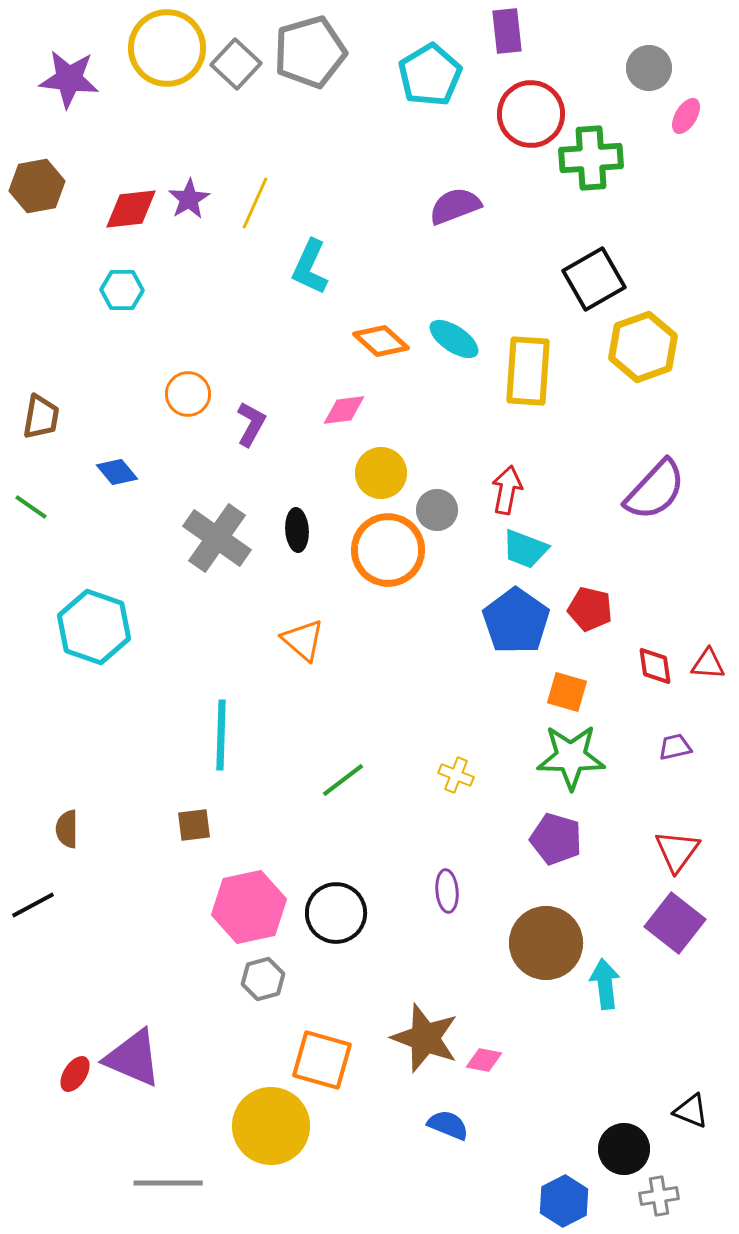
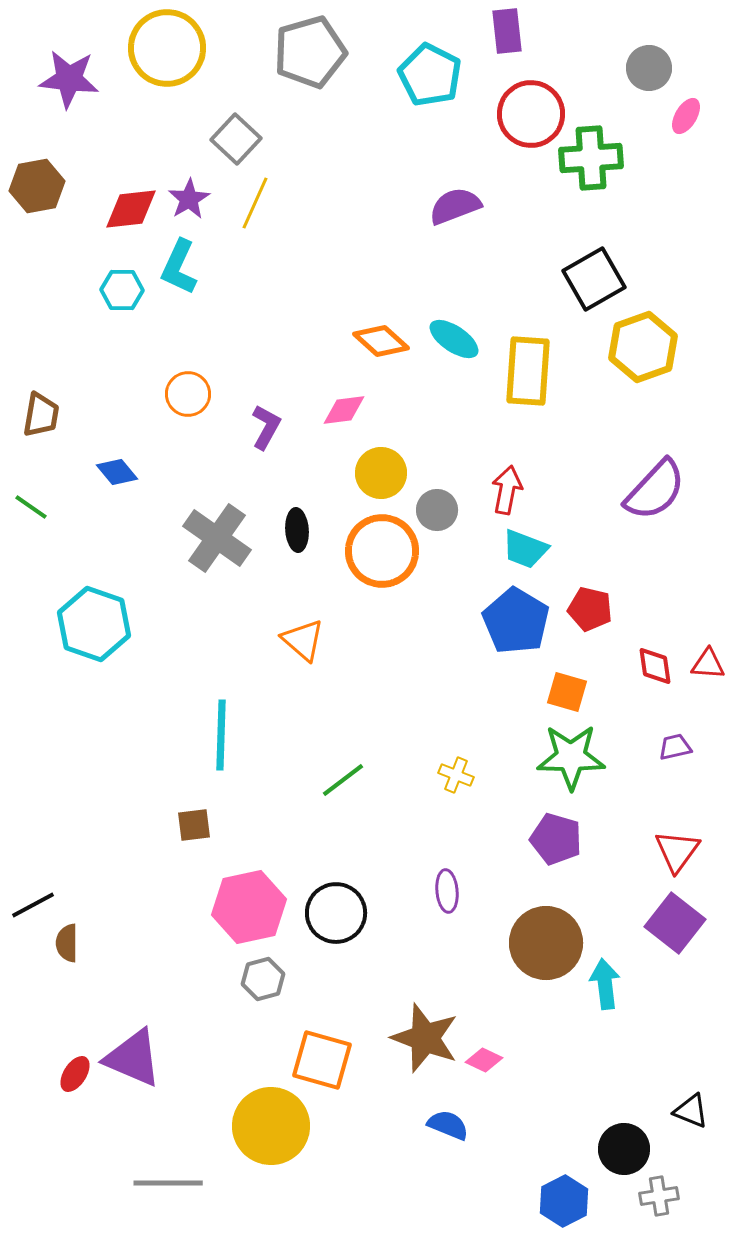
gray square at (236, 64): moved 75 px down
cyan pentagon at (430, 75): rotated 14 degrees counterclockwise
cyan L-shape at (310, 267): moved 131 px left
brown trapezoid at (41, 417): moved 2 px up
purple L-shape at (251, 424): moved 15 px right, 3 px down
orange circle at (388, 550): moved 6 px left, 1 px down
blue pentagon at (516, 621): rotated 4 degrees counterclockwise
cyan hexagon at (94, 627): moved 3 px up
brown semicircle at (67, 829): moved 114 px down
pink diamond at (484, 1060): rotated 15 degrees clockwise
